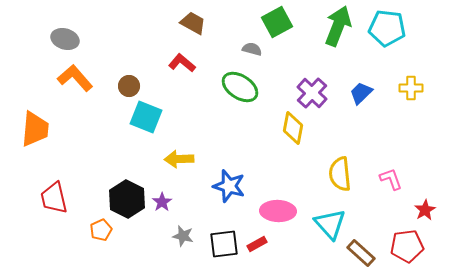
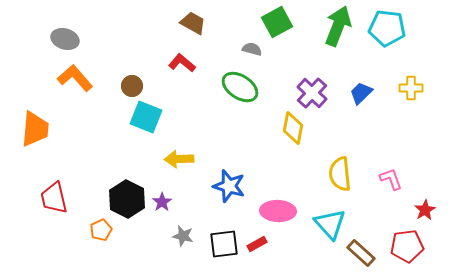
brown circle: moved 3 px right
